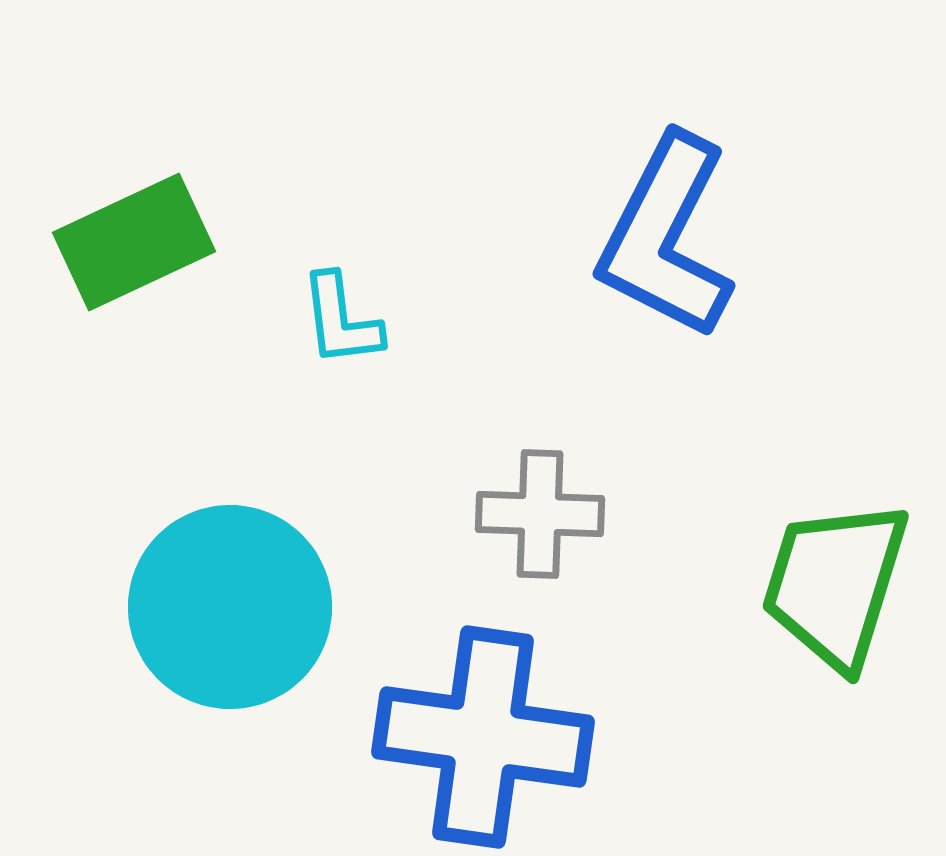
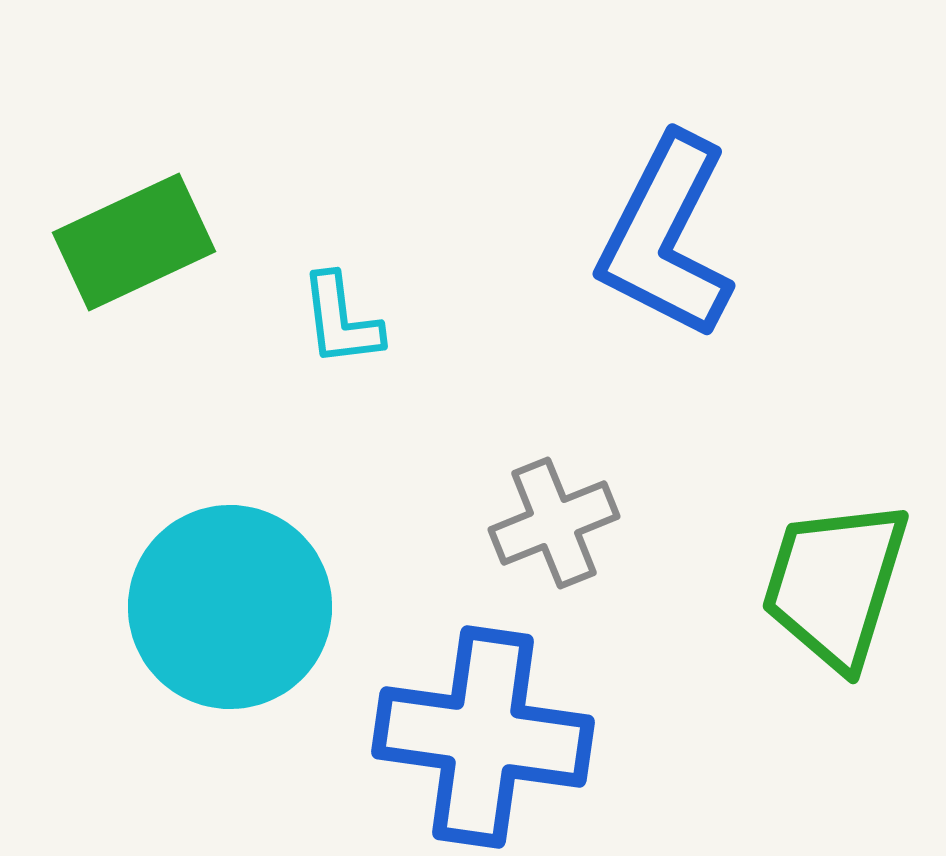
gray cross: moved 14 px right, 9 px down; rotated 24 degrees counterclockwise
